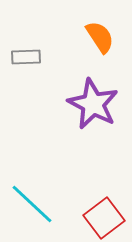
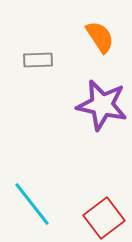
gray rectangle: moved 12 px right, 3 px down
purple star: moved 9 px right, 1 px down; rotated 15 degrees counterclockwise
cyan line: rotated 9 degrees clockwise
